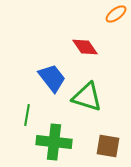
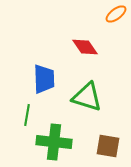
blue trapezoid: moved 8 px left, 1 px down; rotated 36 degrees clockwise
